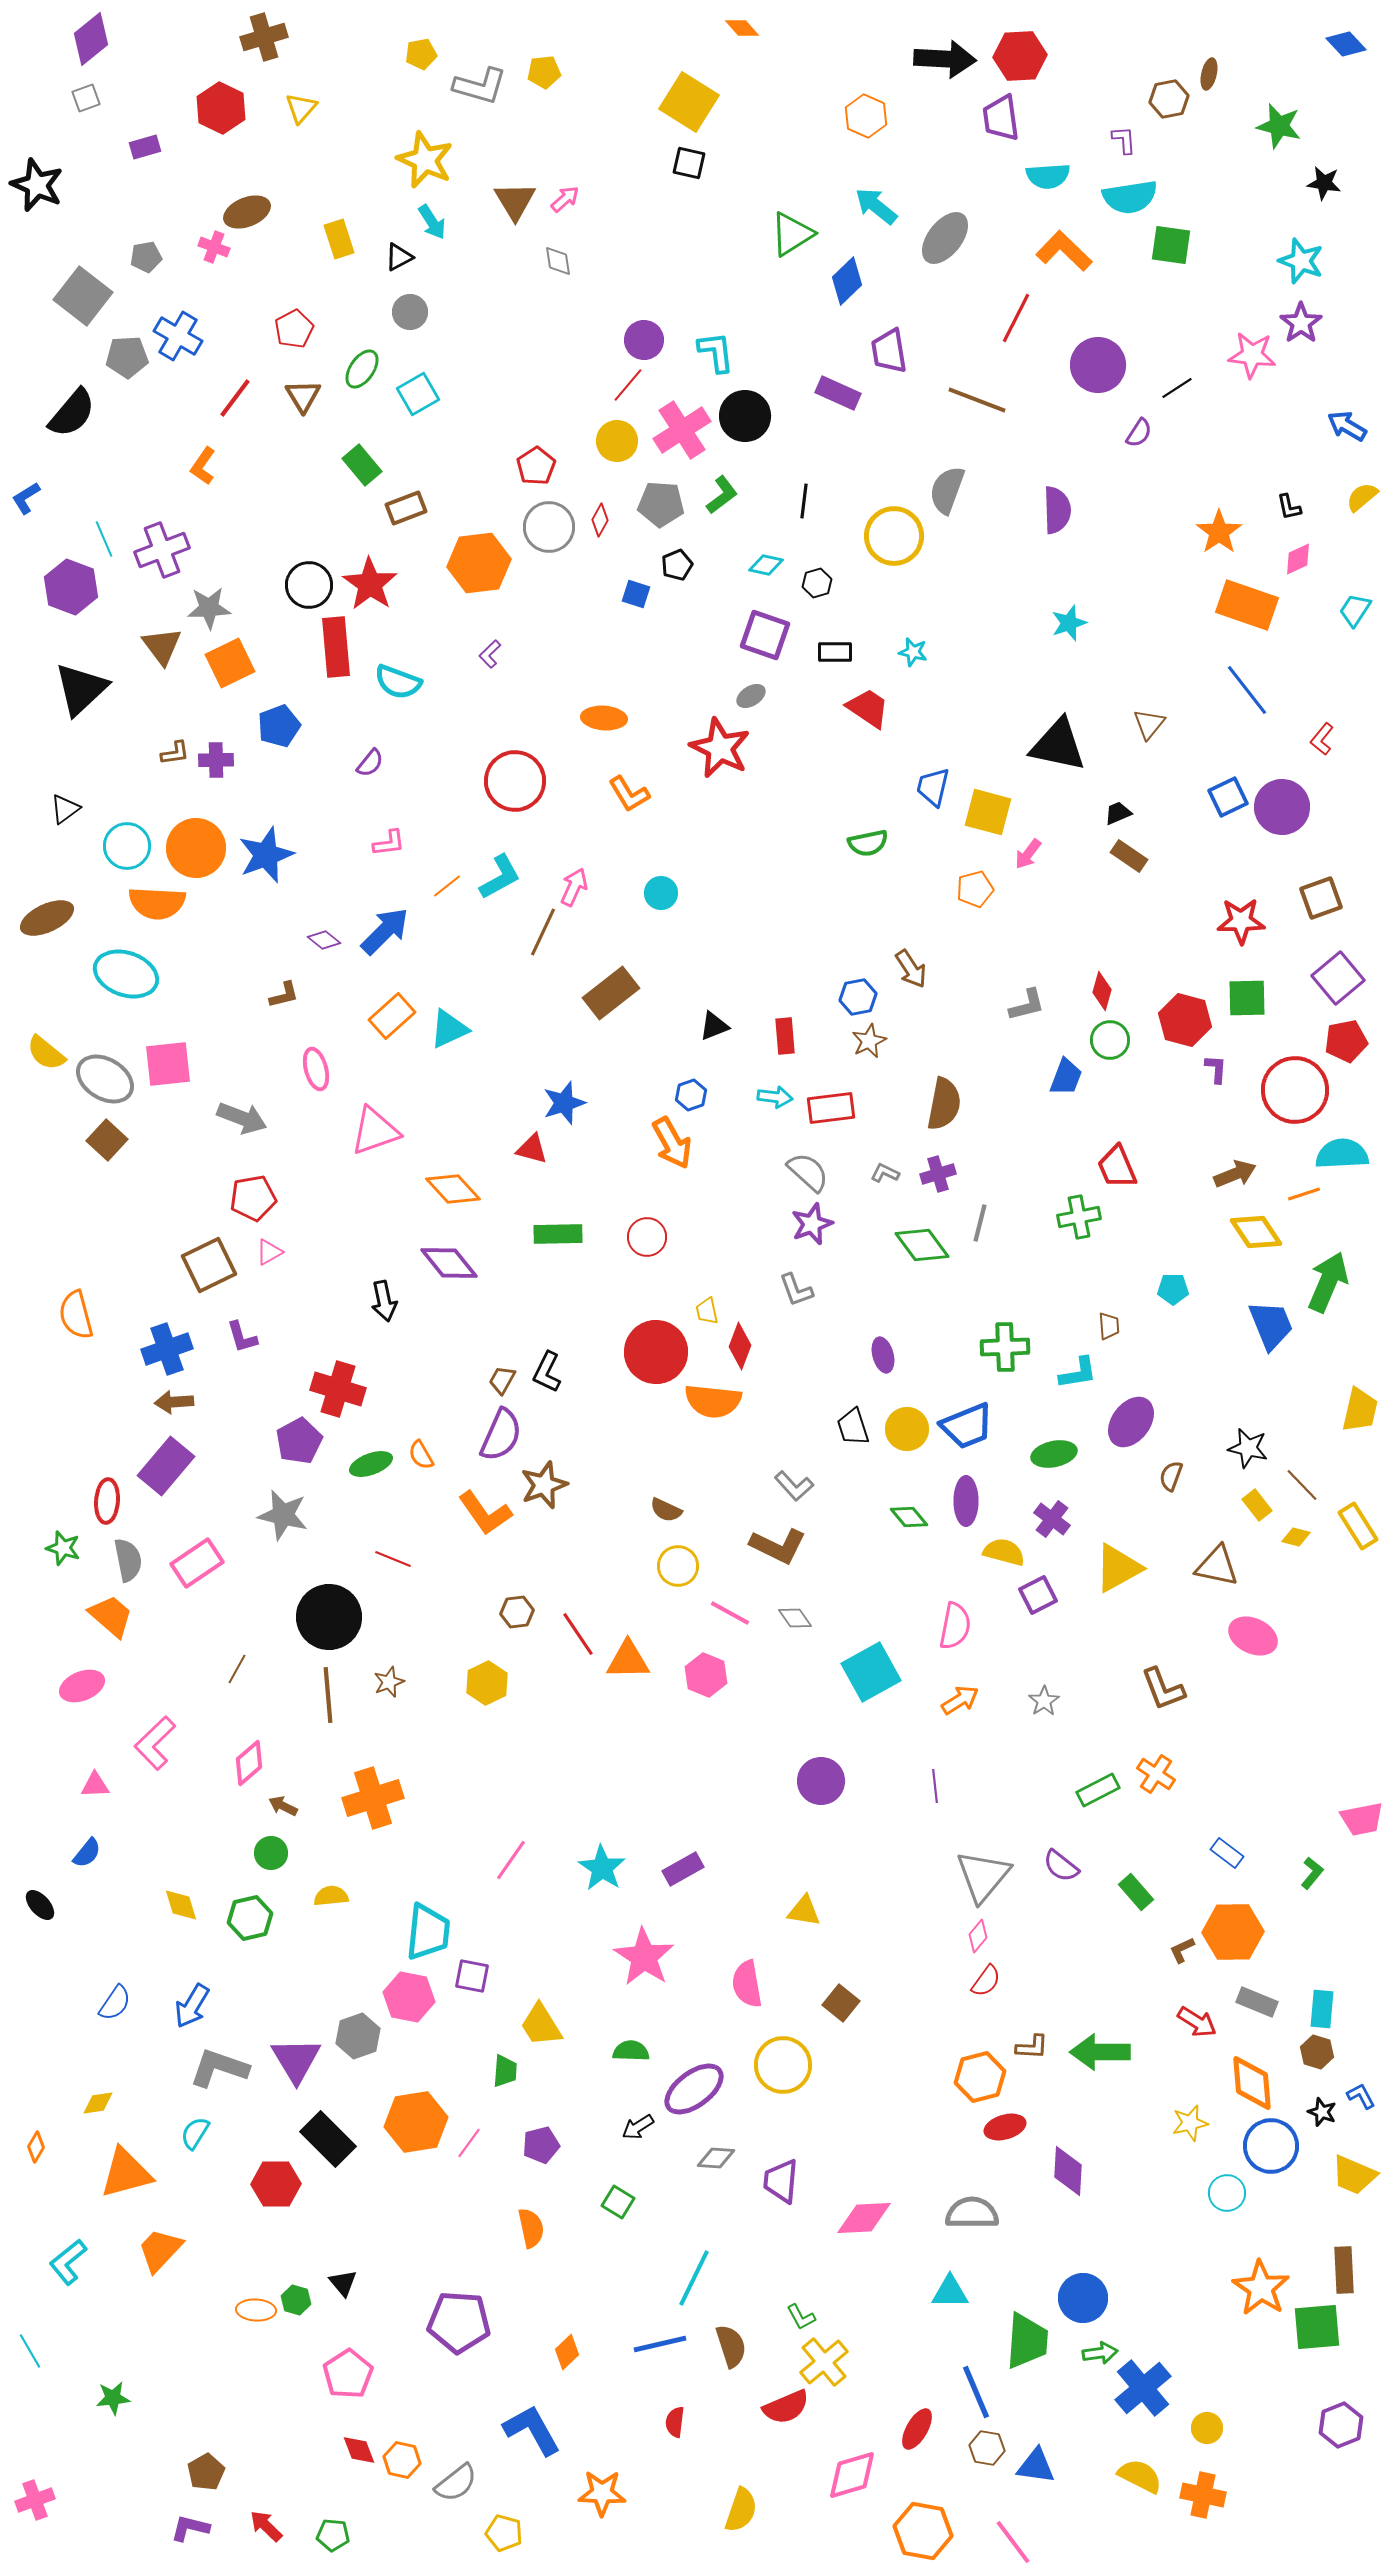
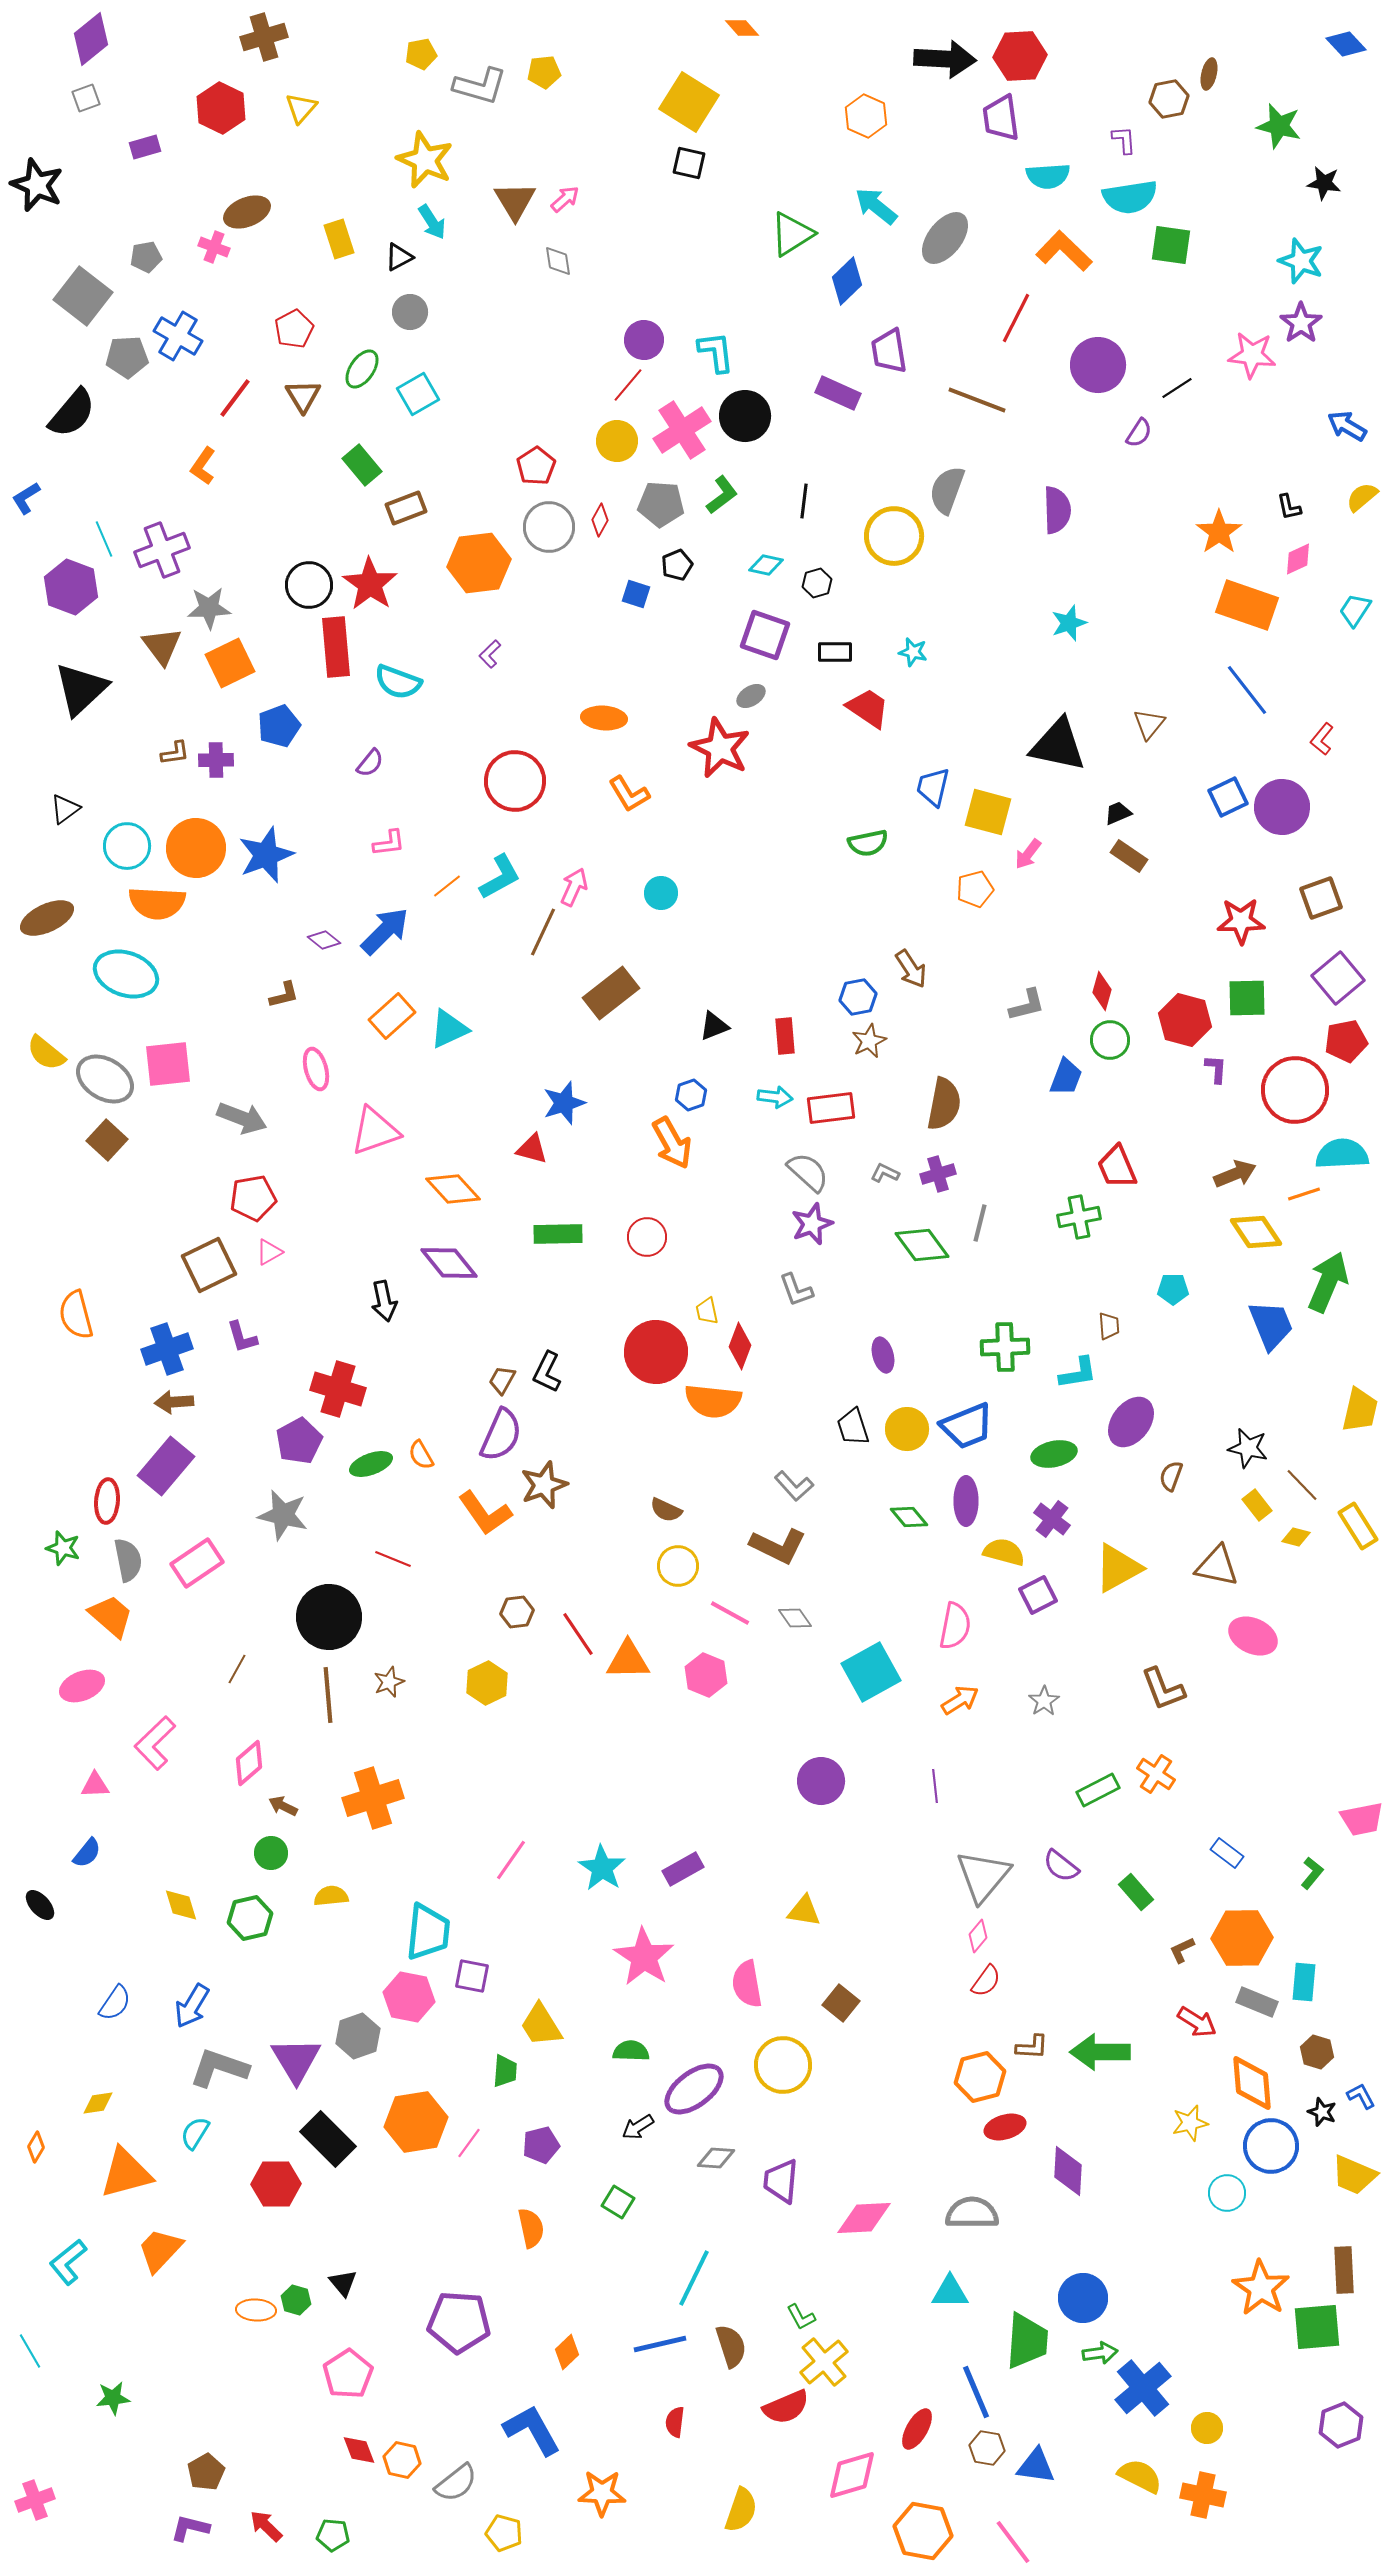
orange hexagon at (1233, 1932): moved 9 px right, 6 px down
cyan rectangle at (1322, 2009): moved 18 px left, 27 px up
